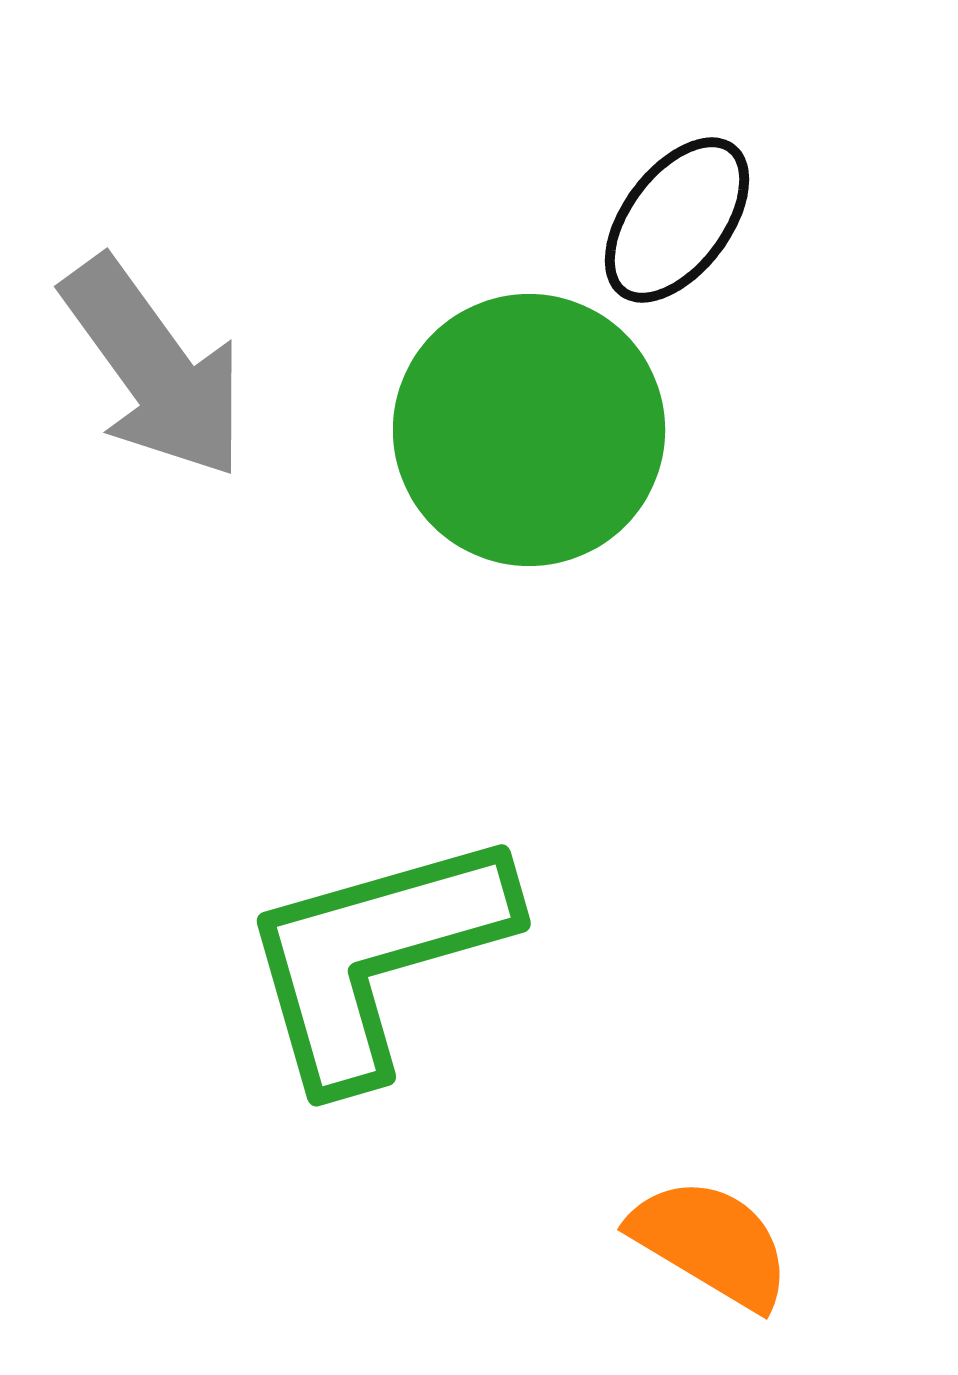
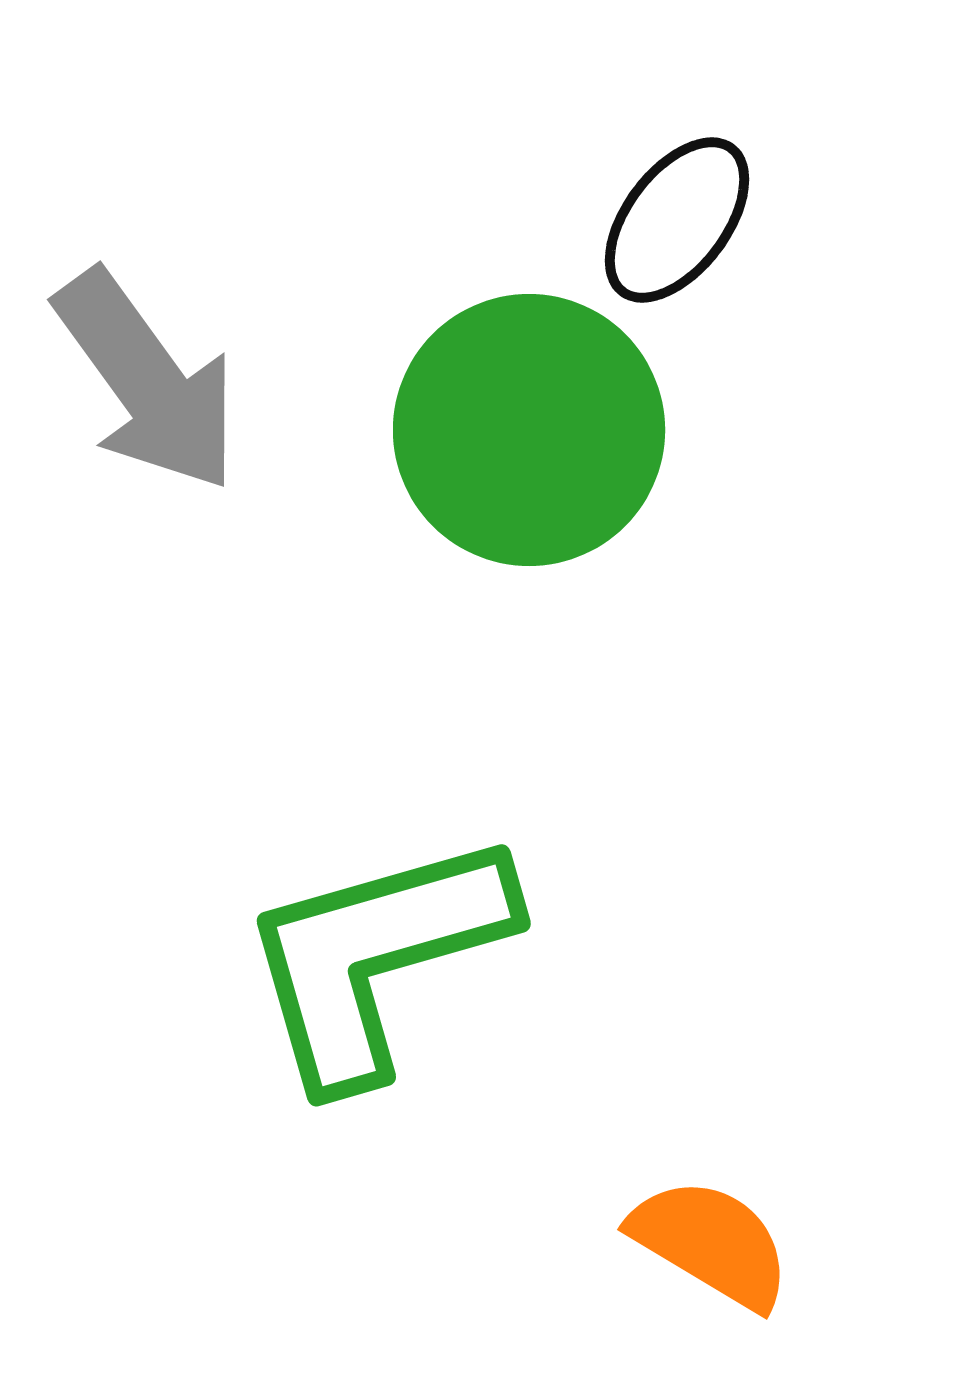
gray arrow: moved 7 px left, 13 px down
